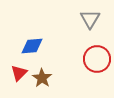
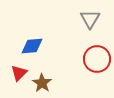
brown star: moved 5 px down
